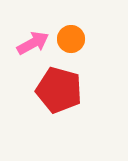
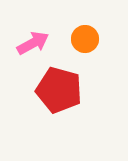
orange circle: moved 14 px right
